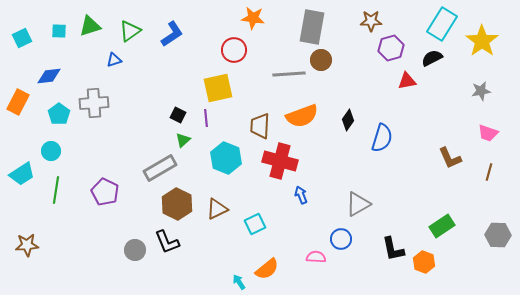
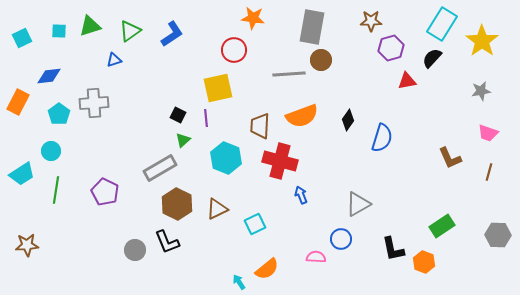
black semicircle at (432, 58): rotated 20 degrees counterclockwise
